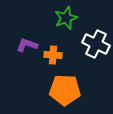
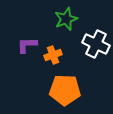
green star: moved 1 px down
purple L-shape: rotated 20 degrees counterclockwise
orange cross: rotated 24 degrees counterclockwise
